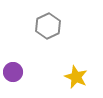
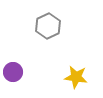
yellow star: rotated 15 degrees counterclockwise
